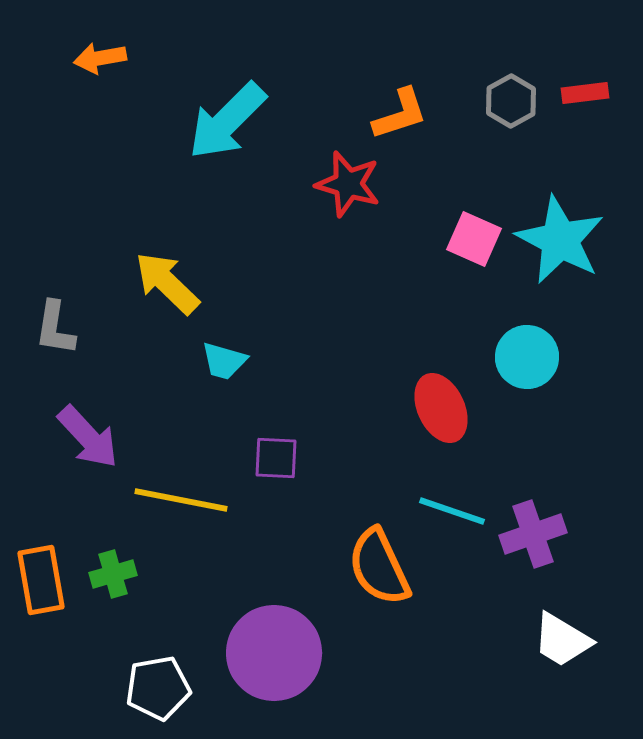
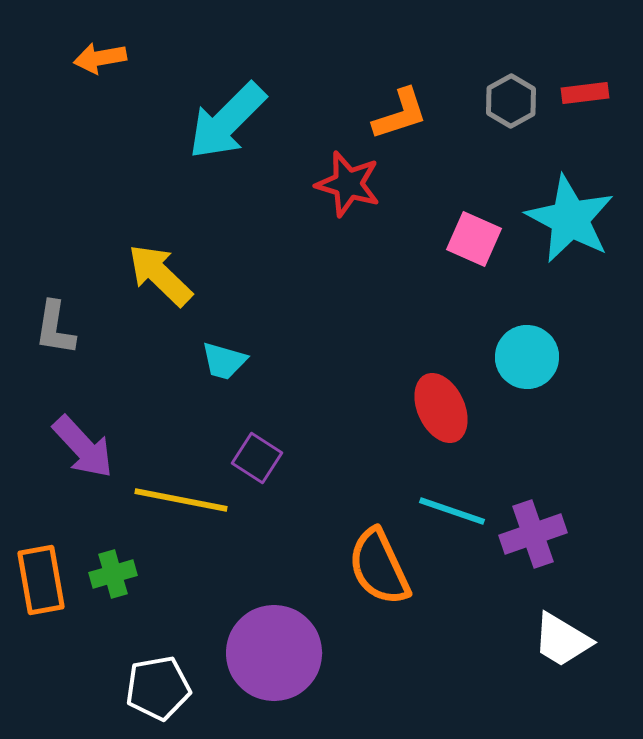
cyan star: moved 10 px right, 21 px up
yellow arrow: moved 7 px left, 8 px up
purple arrow: moved 5 px left, 10 px down
purple square: moved 19 px left; rotated 30 degrees clockwise
